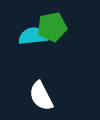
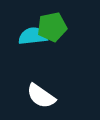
white semicircle: rotated 28 degrees counterclockwise
